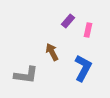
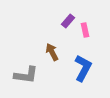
pink rectangle: moved 3 px left; rotated 24 degrees counterclockwise
